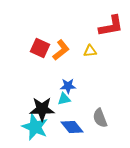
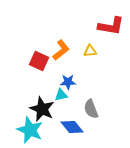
red L-shape: rotated 20 degrees clockwise
red square: moved 1 px left, 13 px down
blue star: moved 4 px up
cyan triangle: moved 3 px left, 4 px up
black star: rotated 25 degrees clockwise
gray semicircle: moved 9 px left, 9 px up
cyan star: moved 5 px left, 3 px down
